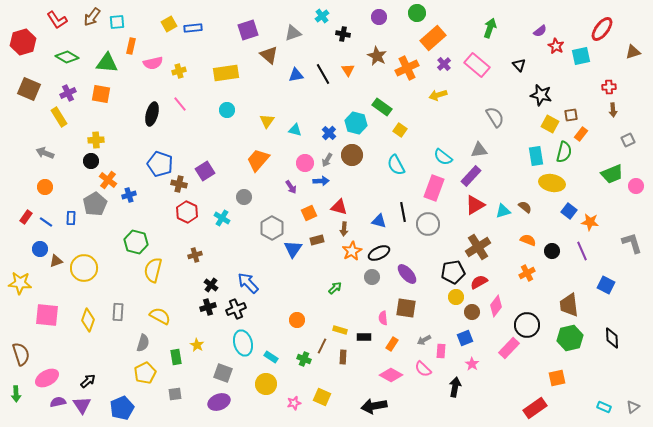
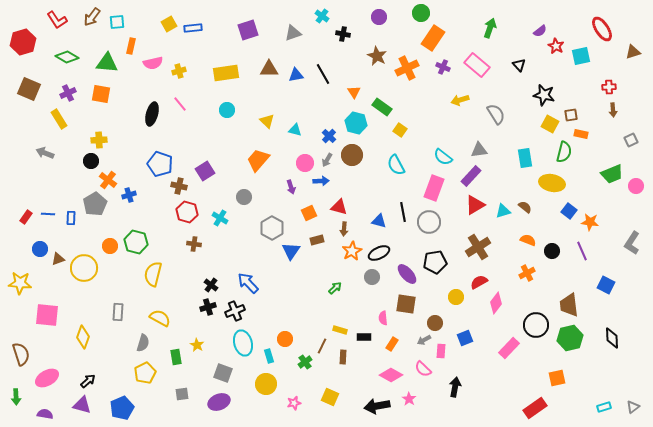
green circle at (417, 13): moved 4 px right
cyan cross at (322, 16): rotated 16 degrees counterclockwise
red ellipse at (602, 29): rotated 70 degrees counterclockwise
orange rectangle at (433, 38): rotated 15 degrees counterclockwise
brown triangle at (269, 55): moved 14 px down; rotated 42 degrees counterclockwise
purple cross at (444, 64): moved 1 px left, 3 px down; rotated 24 degrees counterclockwise
orange triangle at (348, 70): moved 6 px right, 22 px down
yellow arrow at (438, 95): moved 22 px right, 5 px down
black star at (541, 95): moved 3 px right
yellow rectangle at (59, 117): moved 2 px down
gray semicircle at (495, 117): moved 1 px right, 3 px up
yellow triangle at (267, 121): rotated 21 degrees counterclockwise
blue cross at (329, 133): moved 3 px down
orange rectangle at (581, 134): rotated 64 degrees clockwise
yellow cross at (96, 140): moved 3 px right
gray square at (628, 140): moved 3 px right
cyan rectangle at (536, 156): moved 11 px left, 2 px down
brown cross at (179, 184): moved 2 px down
orange circle at (45, 187): moved 65 px right, 59 px down
purple arrow at (291, 187): rotated 16 degrees clockwise
red hexagon at (187, 212): rotated 10 degrees counterclockwise
cyan cross at (222, 218): moved 2 px left
blue line at (46, 222): moved 2 px right, 8 px up; rotated 32 degrees counterclockwise
gray circle at (428, 224): moved 1 px right, 2 px up
gray L-shape at (632, 243): rotated 130 degrees counterclockwise
blue triangle at (293, 249): moved 2 px left, 2 px down
brown cross at (195, 255): moved 1 px left, 11 px up; rotated 24 degrees clockwise
brown triangle at (56, 261): moved 2 px right, 2 px up
yellow semicircle at (153, 270): moved 4 px down
black pentagon at (453, 272): moved 18 px left, 10 px up
pink diamond at (496, 306): moved 3 px up
brown square at (406, 308): moved 4 px up
black cross at (236, 309): moved 1 px left, 2 px down
brown circle at (472, 312): moved 37 px left, 11 px down
yellow semicircle at (160, 316): moved 2 px down
yellow diamond at (88, 320): moved 5 px left, 17 px down
orange circle at (297, 320): moved 12 px left, 19 px down
black circle at (527, 325): moved 9 px right
cyan rectangle at (271, 357): moved 2 px left, 1 px up; rotated 40 degrees clockwise
green cross at (304, 359): moved 1 px right, 3 px down; rotated 32 degrees clockwise
pink star at (472, 364): moved 63 px left, 35 px down
green arrow at (16, 394): moved 3 px down
gray square at (175, 394): moved 7 px right
yellow square at (322, 397): moved 8 px right
purple semicircle at (58, 402): moved 13 px left, 12 px down; rotated 21 degrees clockwise
purple triangle at (82, 405): rotated 42 degrees counterclockwise
black arrow at (374, 406): moved 3 px right
cyan rectangle at (604, 407): rotated 40 degrees counterclockwise
